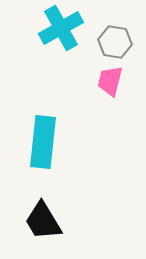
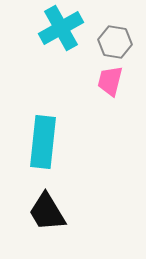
black trapezoid: moved 4 px right, 9 px up
